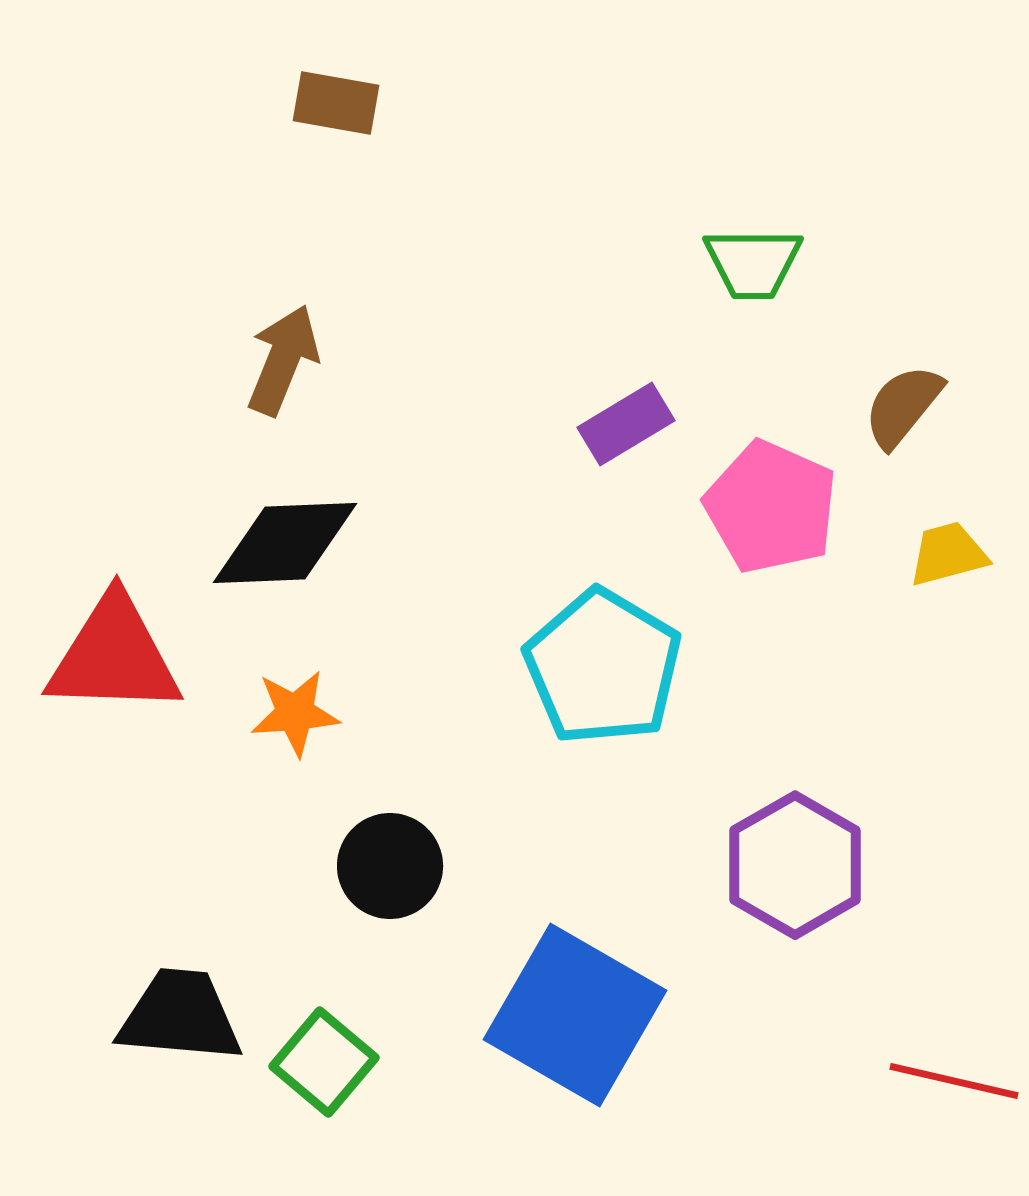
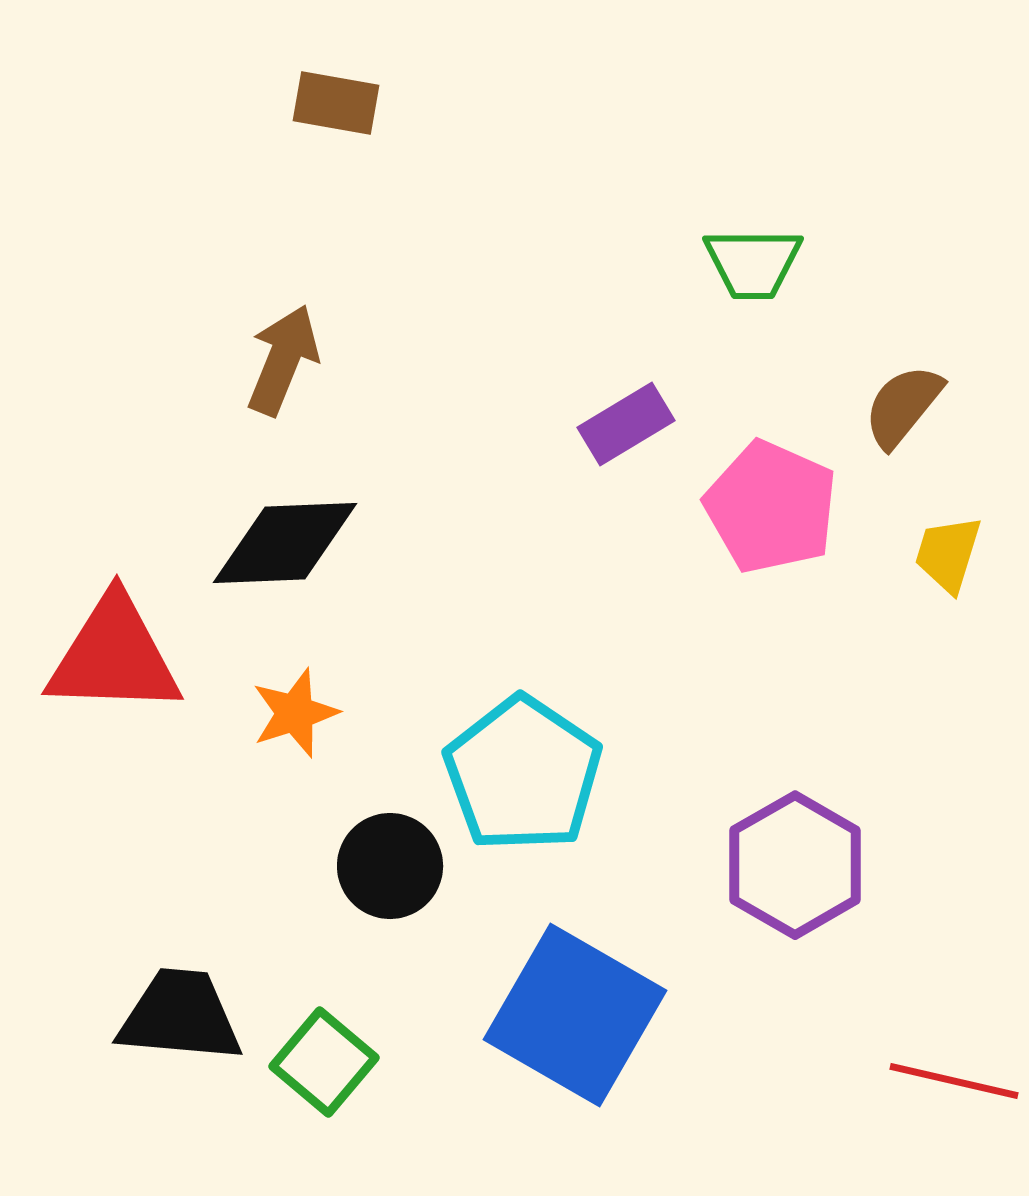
yellow trapezoid: rotated 58 degrees counterclockwise
cyan pentagon: moved 80 px left, 107 px down; rotated 3 degrees clockwise
orange star: rotated 14 degrees counterclockwise
